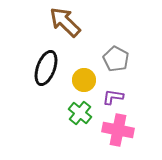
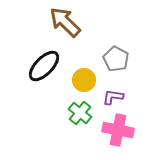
black ellipse: moved 2 px left, 2 px up; rotated 24 degrees clockwise
